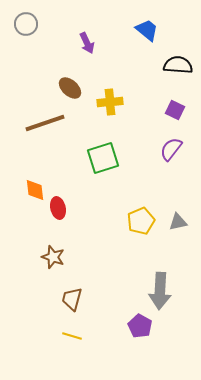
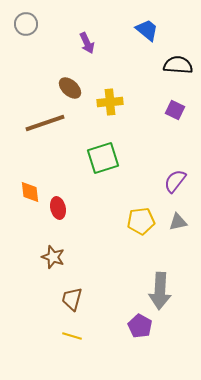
purple semicircle: moved 4 px right, 32 px down
orange diamond: moved 5 px left, 2 px down
yellow pentagon: rotated 16 degrees clockwise
